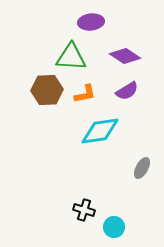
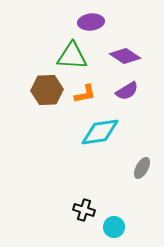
green triangle: moved 1 px right, 1 px up
cyan diamond: moved 1 px down
